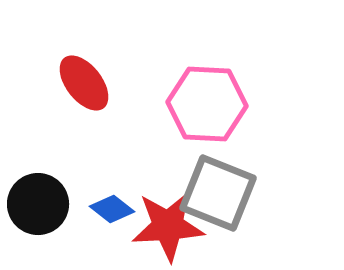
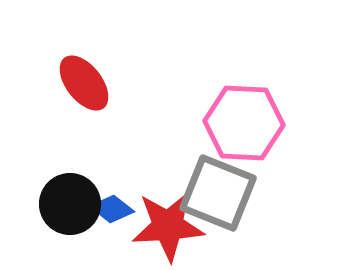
pink hexagon: moved 37 px right, 19 px down
black circle: moved 32 px right
